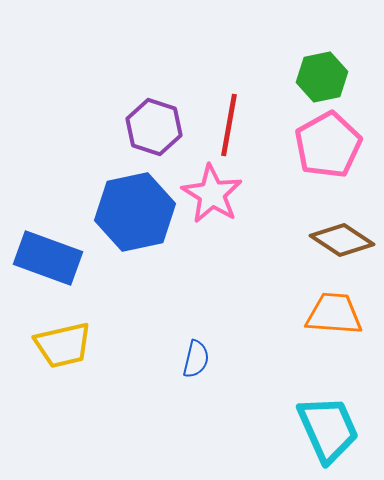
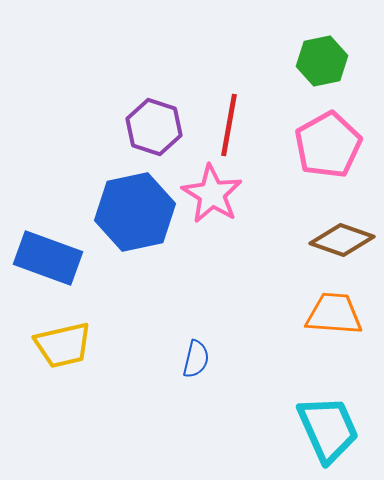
green hexagon: moved 16 px up
brown diamond: rotated 14 degrees counterclockwise
